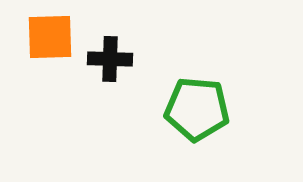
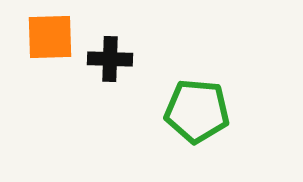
green pentagon: moved 2 px down
